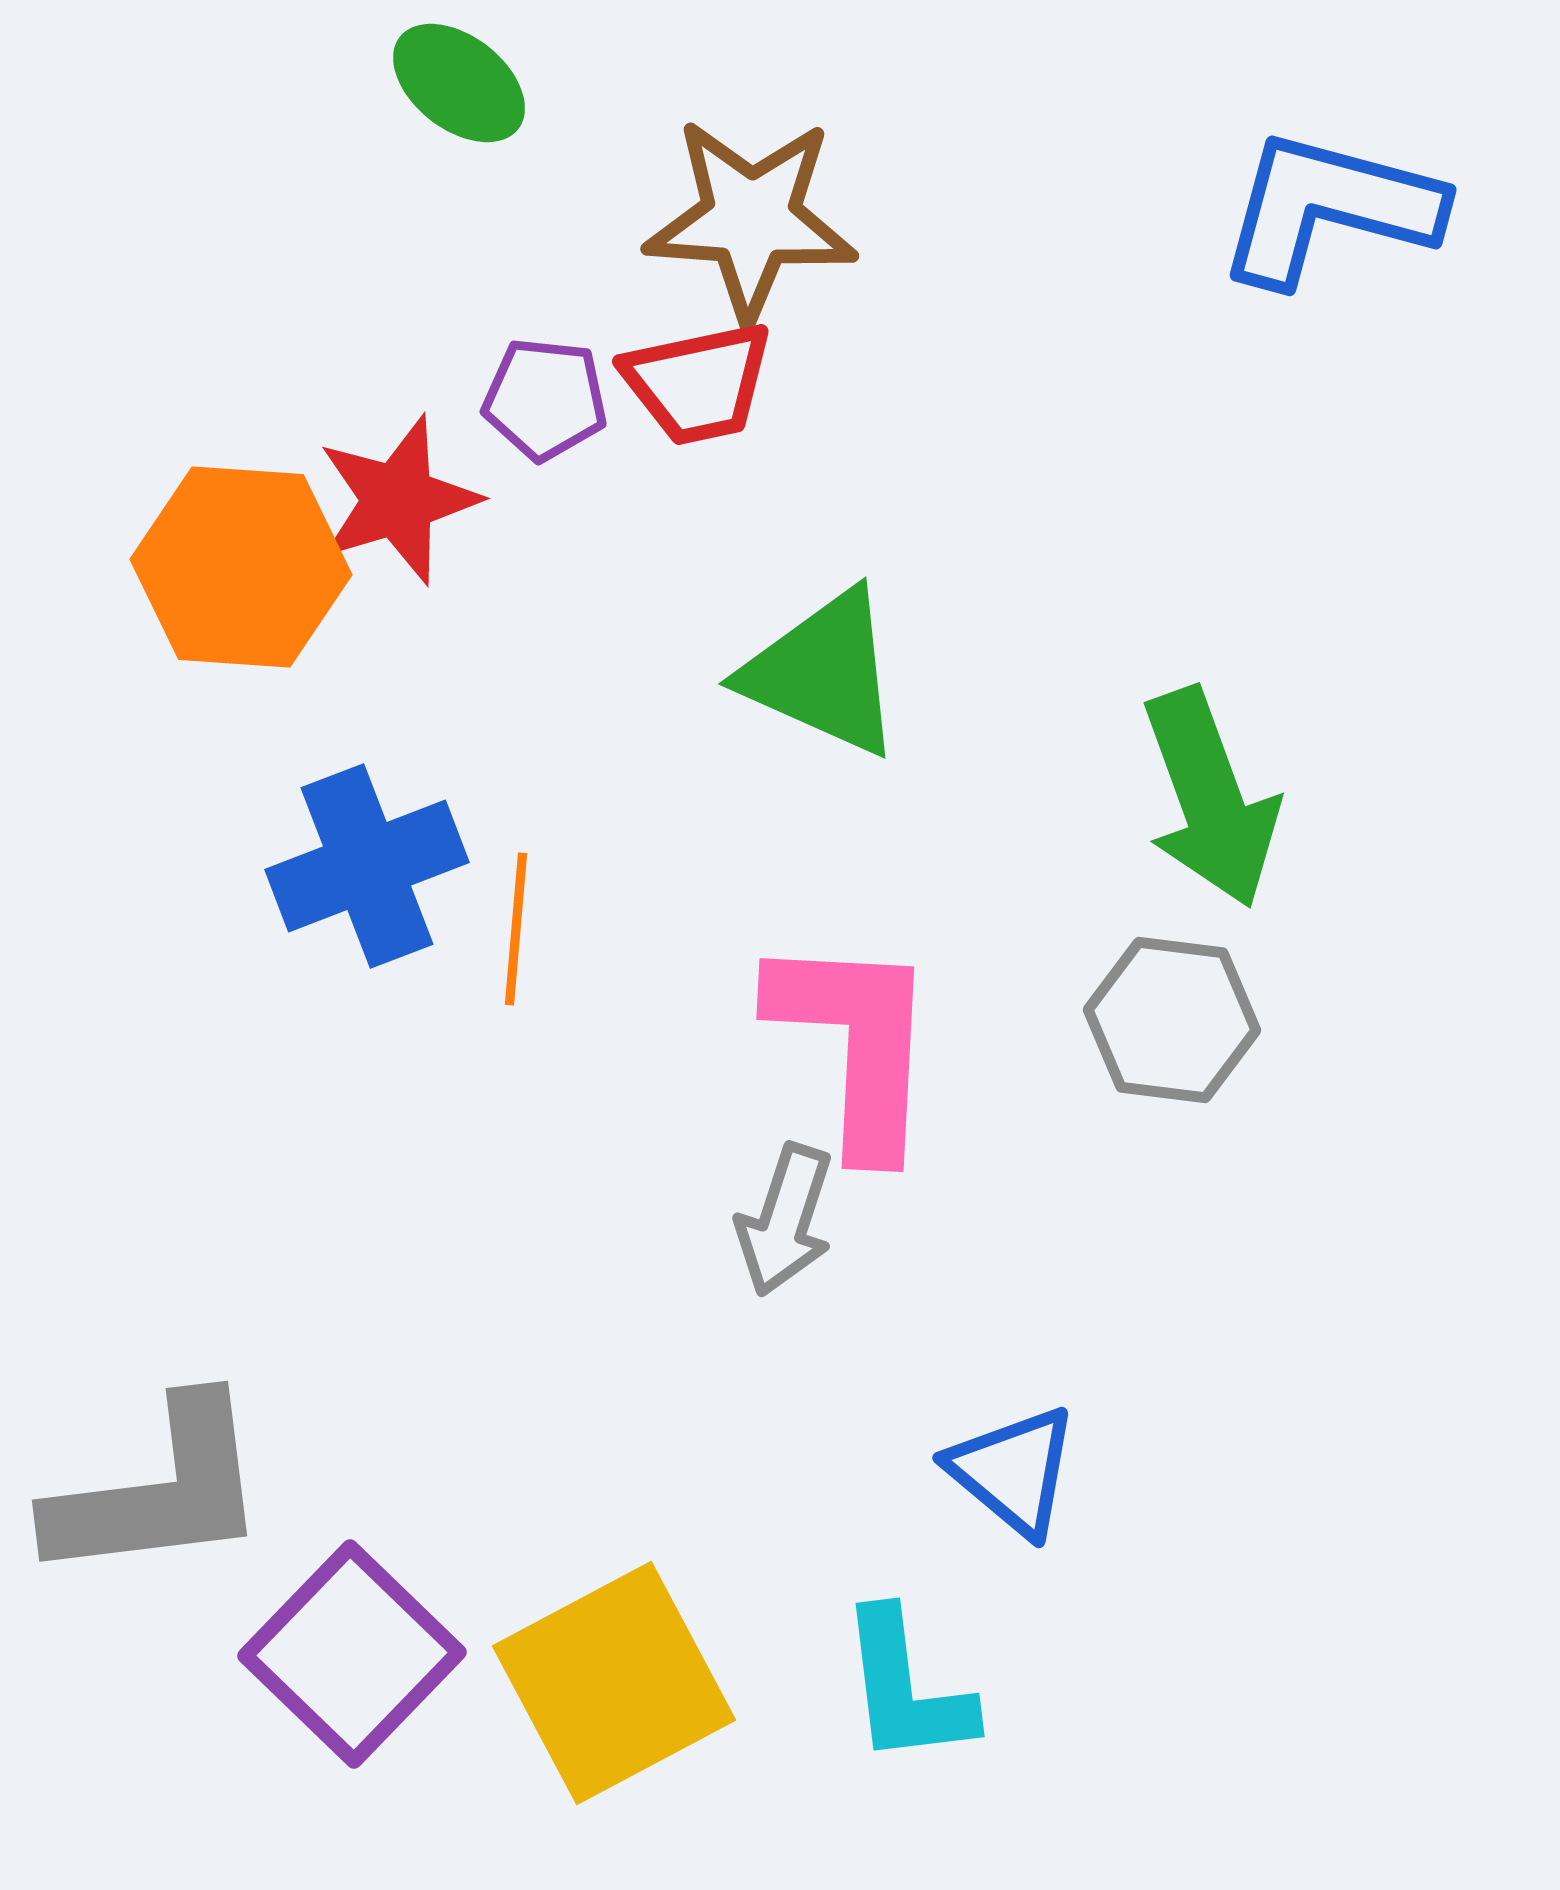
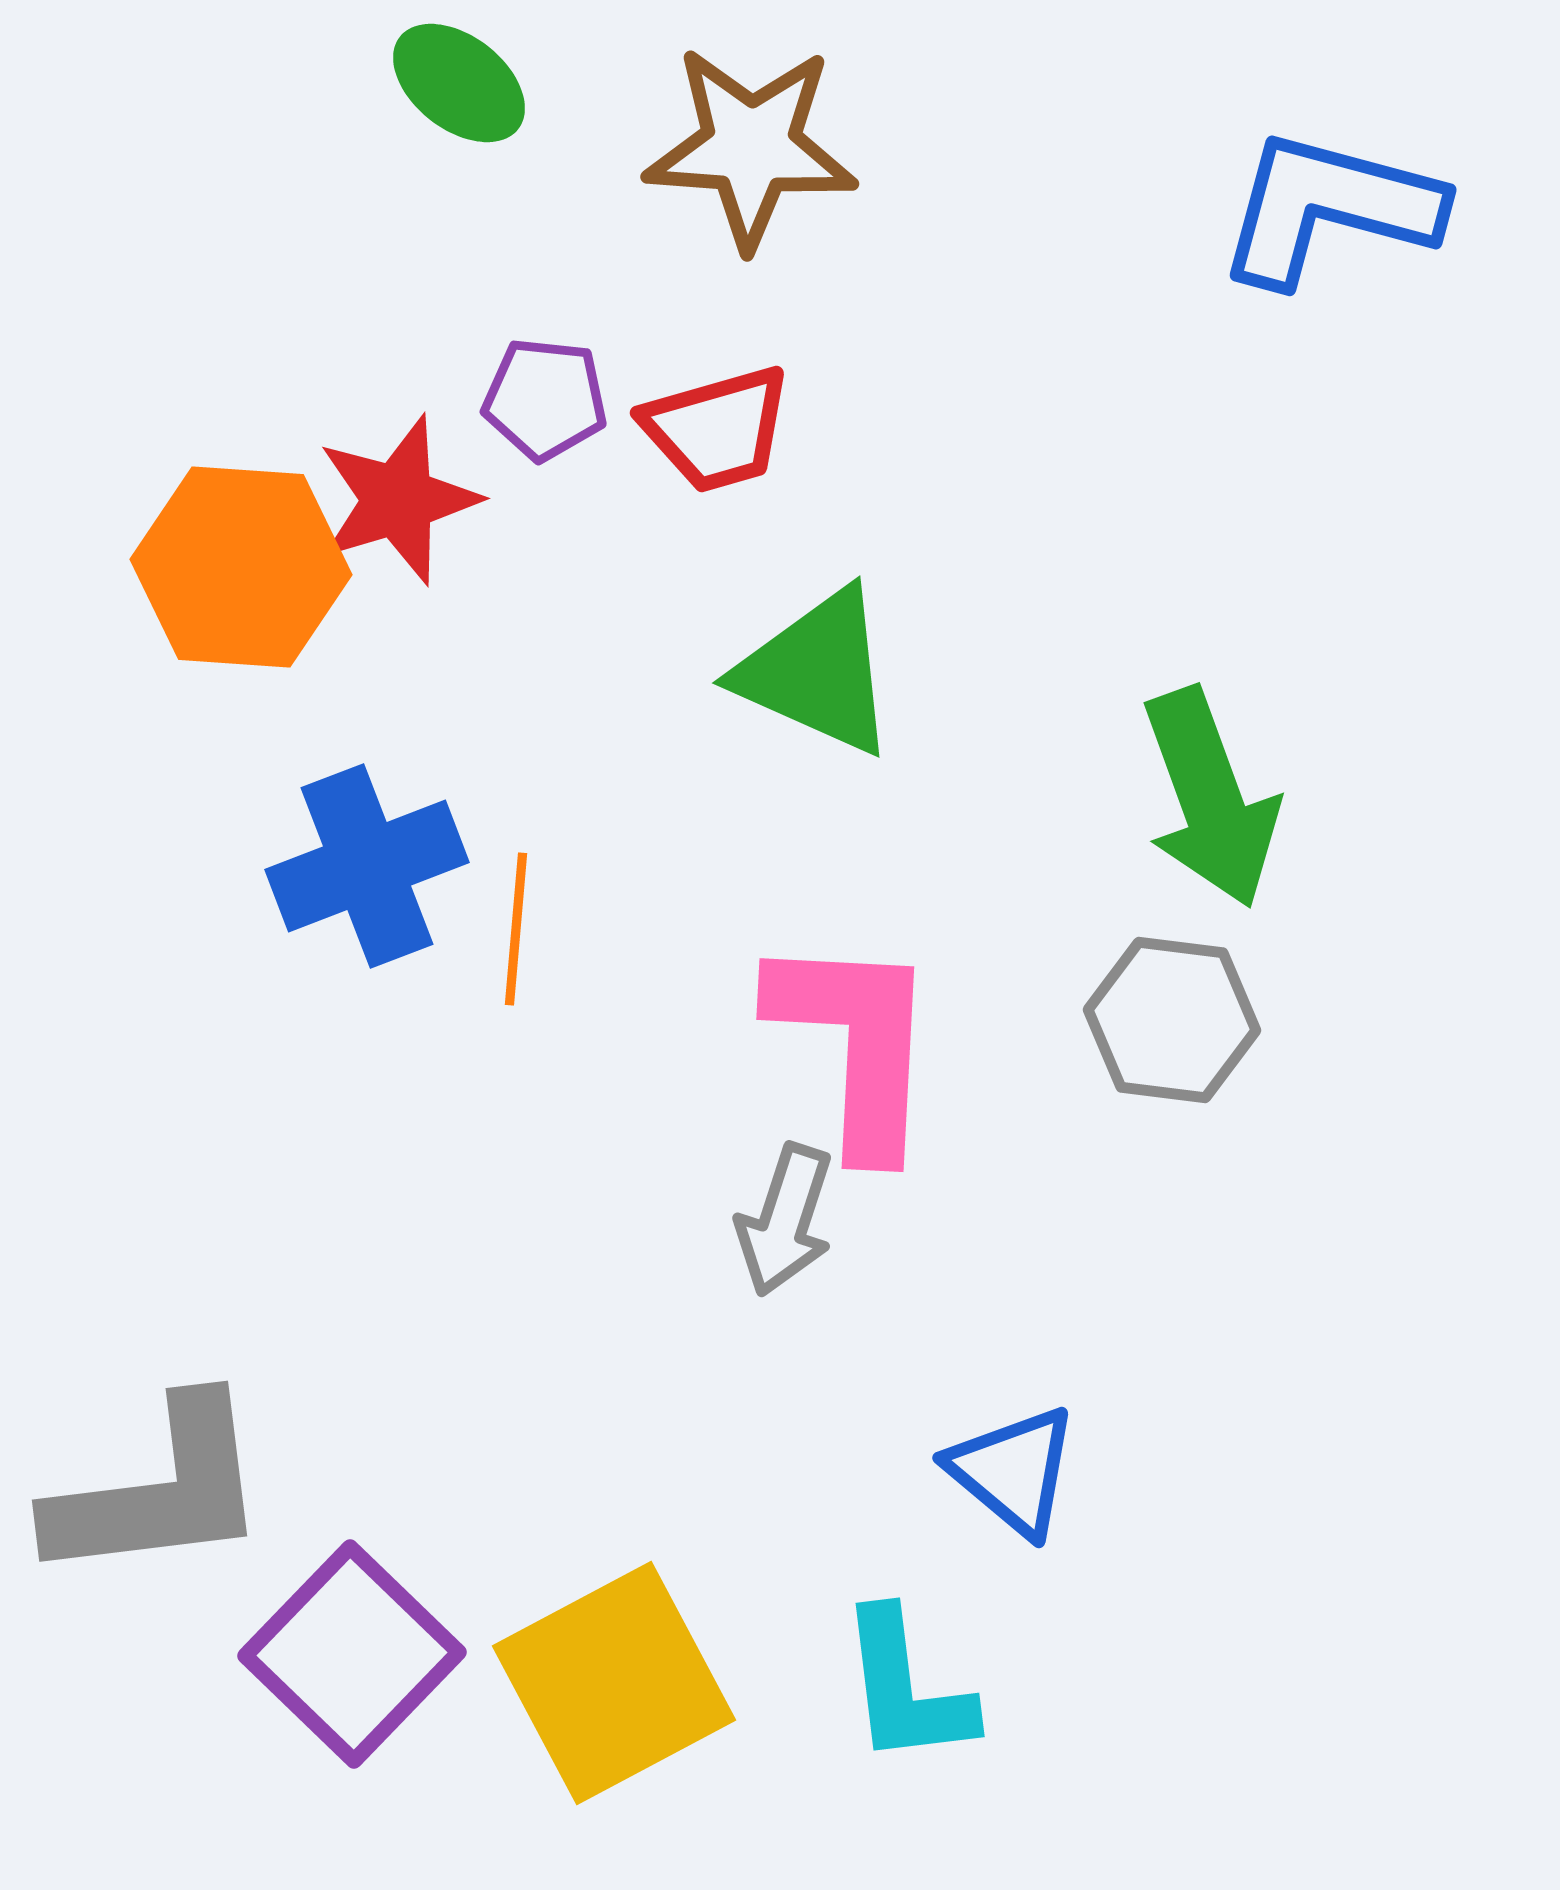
brown star: moved 72 px up
red trapezoid: moved 19 px right, 46 px down; rotated 4 degrees counterclockwise
green triangle: moved 6 px left, 1 px up
